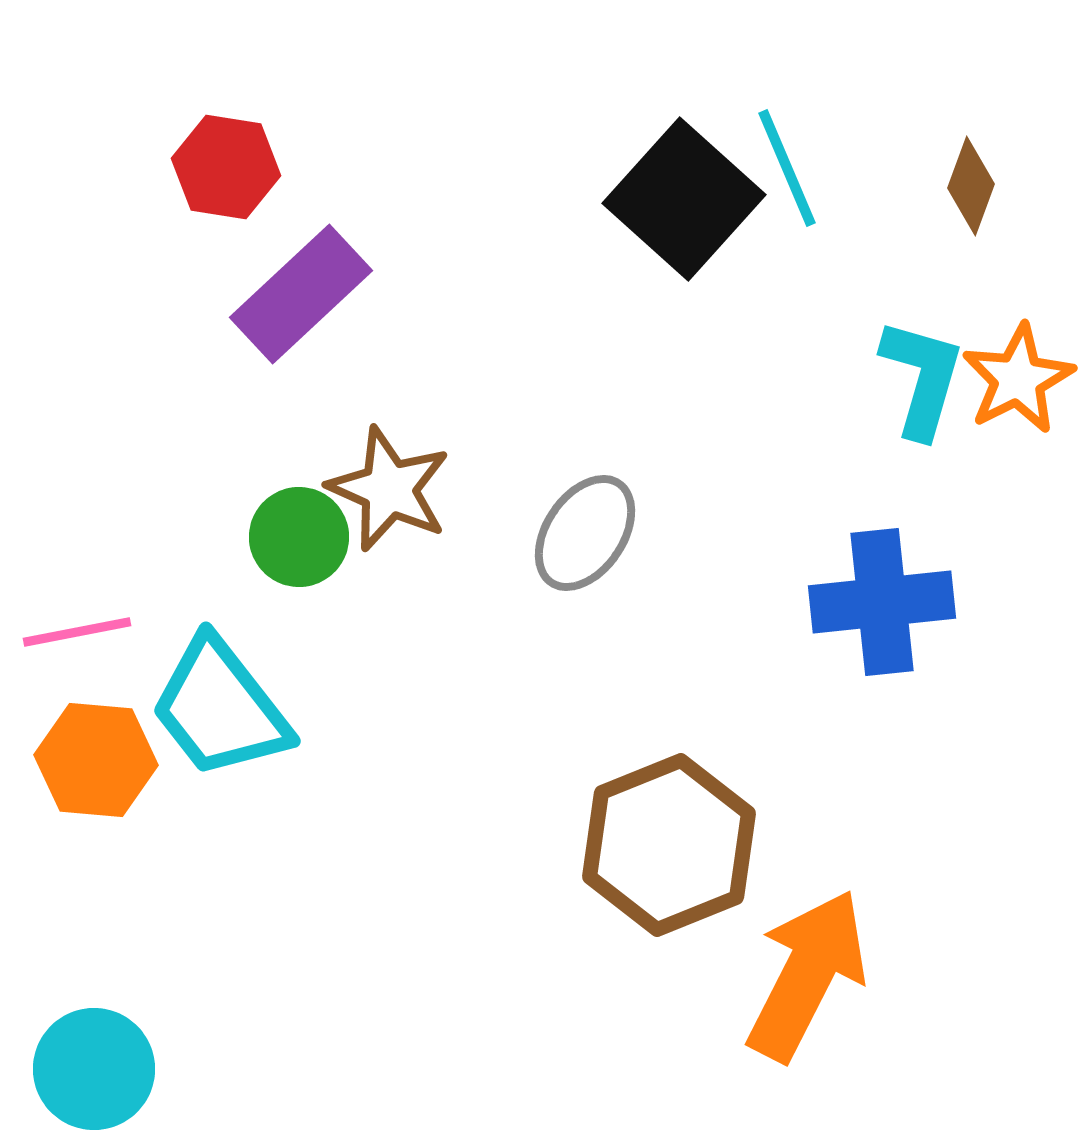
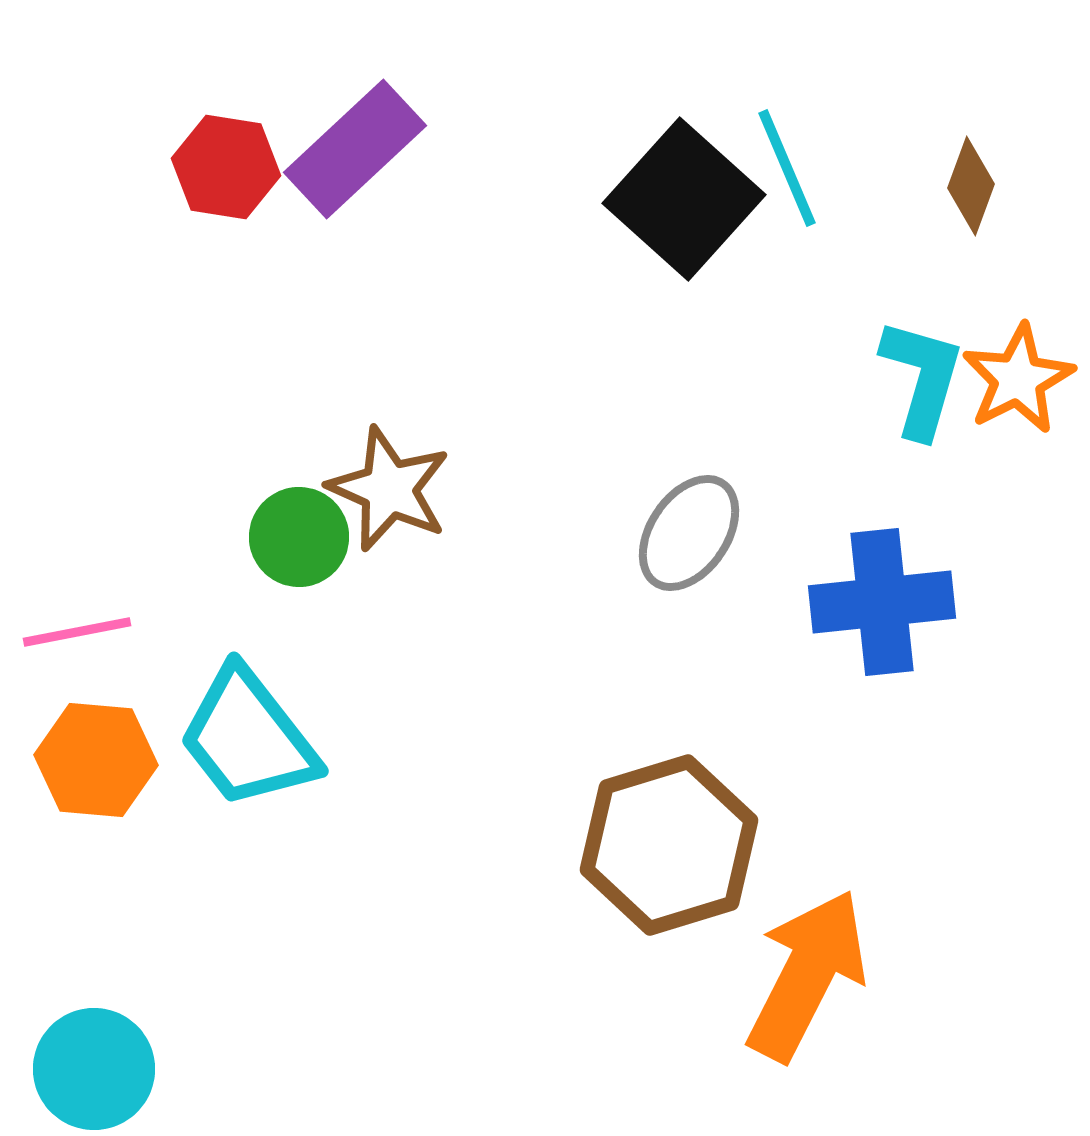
purple rectangle: moved 54 px right, 145 px up
gray ellipse: moved 104 px right
cyan trapezoid: moved 28 px right, 30 px down
brown hexagon: rotated 5 degrees clockwise
